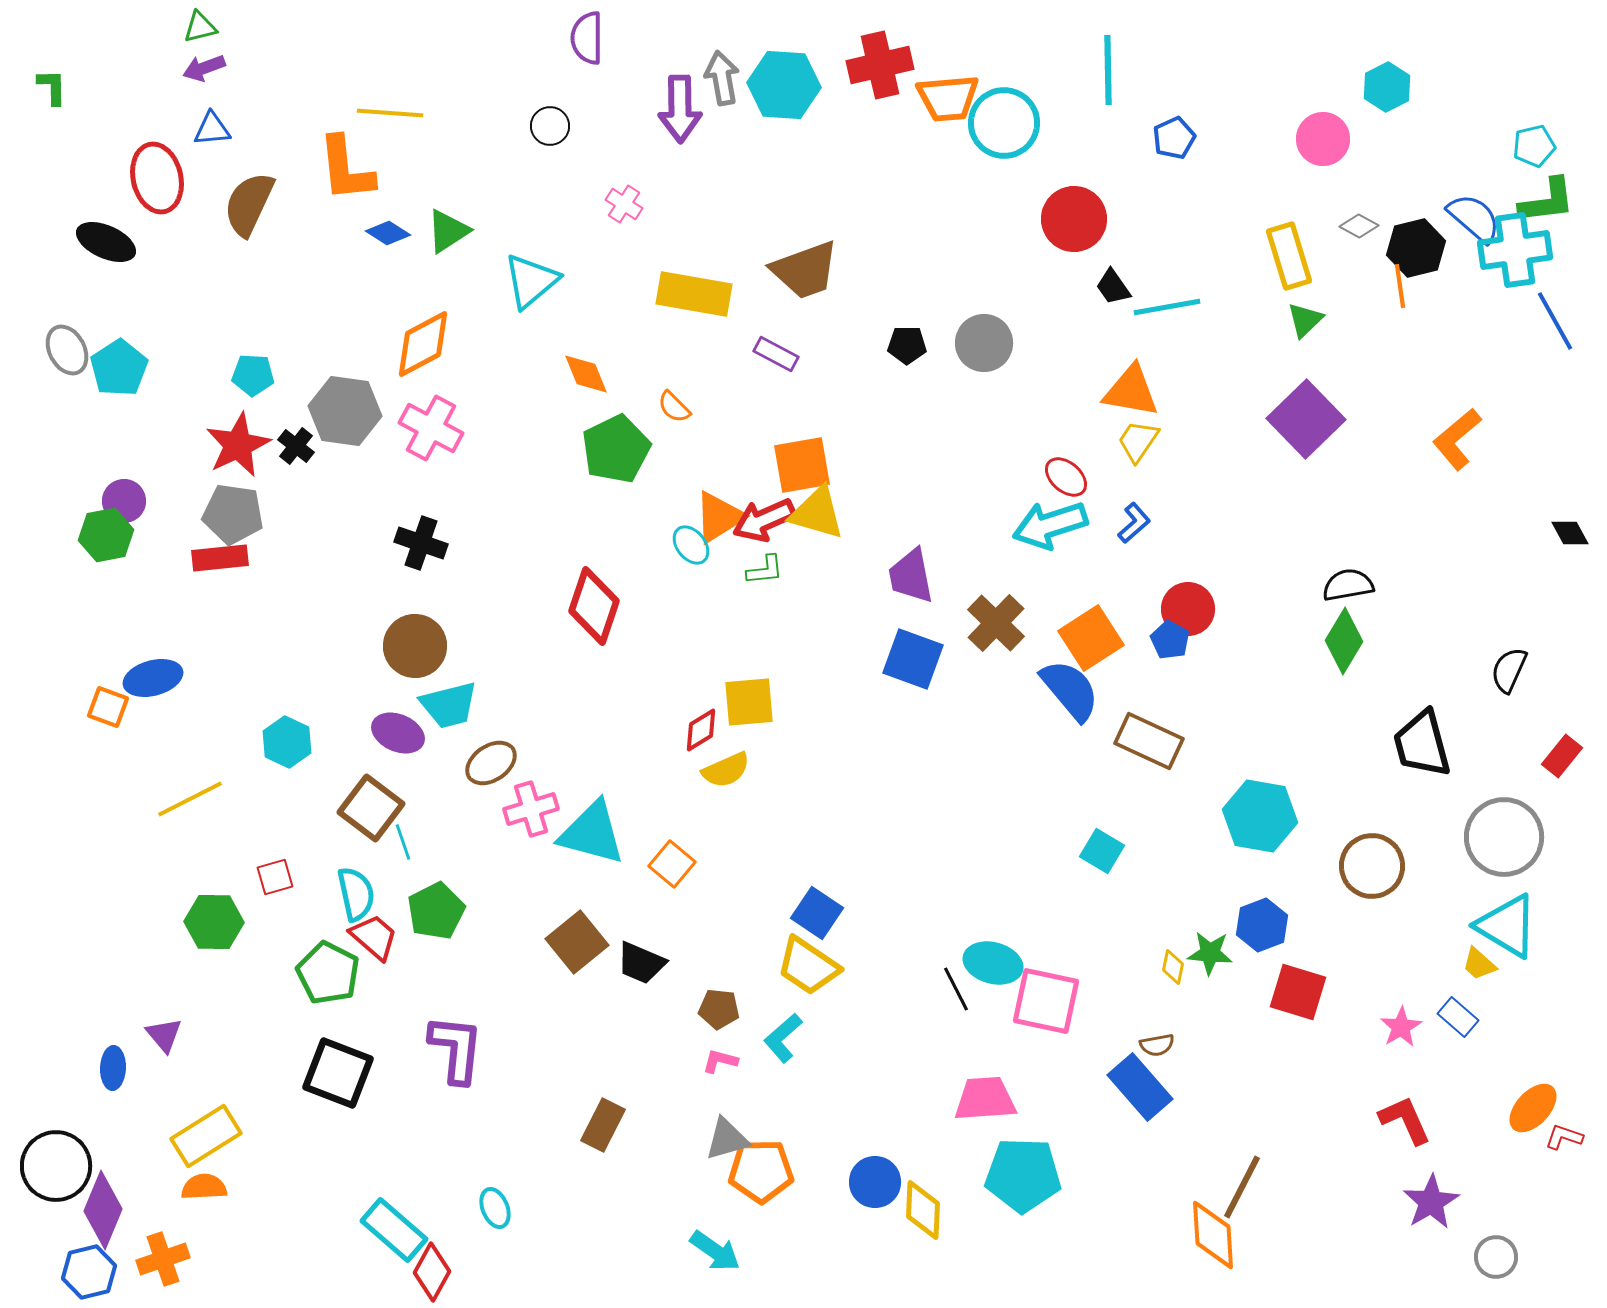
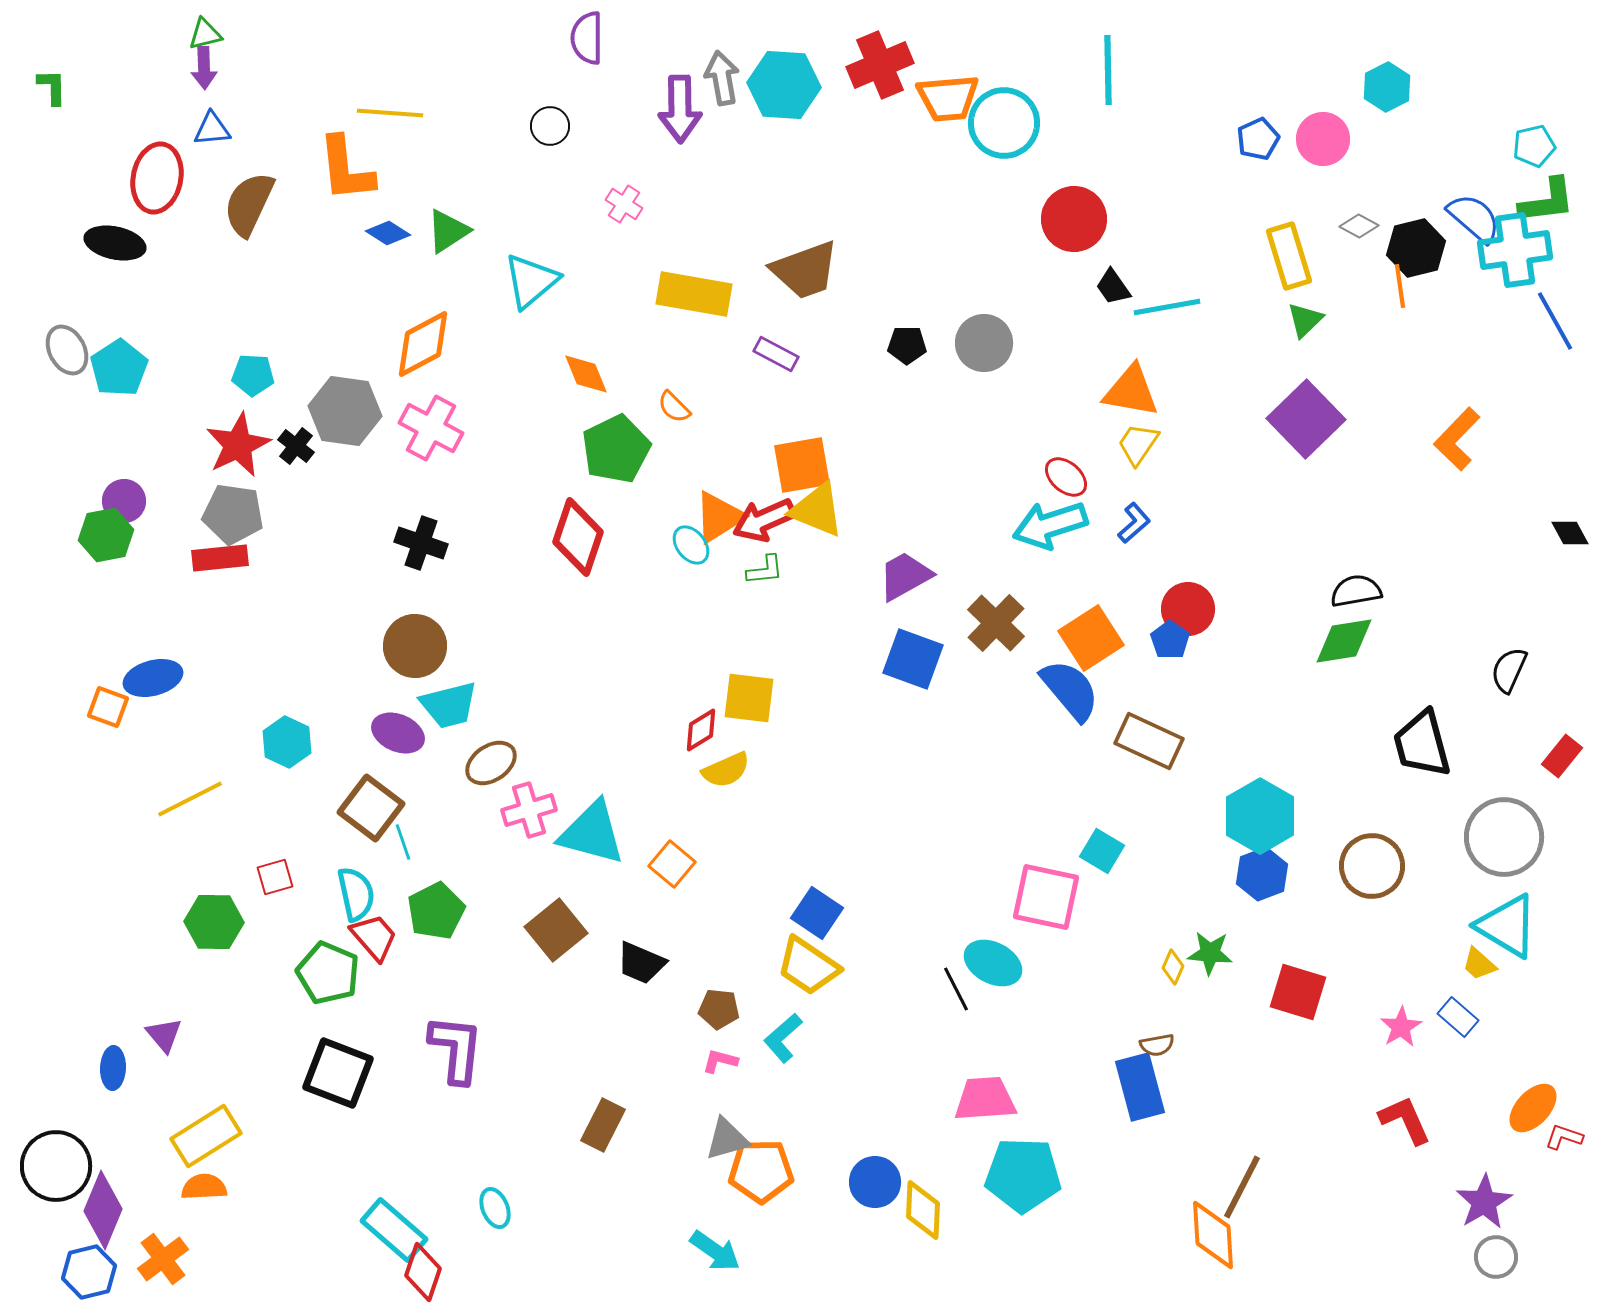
green triangle at (200, 27): moved 5 px right, 7 px down
red cross at (880, 65): rotated 10 degrees counterclockwise
purple arrow at (204, 68): rotated 72 degrees counterclockwise
blue pentagon at (1174, 138): moved 84 px right, 1 px down
red ellipse at (157, 178): rotated 24 degrees clockwise
black ellipse at (106, 242): moved 9 px right, 1 px down; rotated 12 degrees counterclockwise
orange L-shape at (1457, 439): rotated 6 degrees counterclockwise
yellow trapezoid at (1138, 441): moved 3 px down
yellow triangle at (817, 513): moved 3 px up; rotated 6 degrees clockwise
purple trapezoid at (911, 576): moved 6 px left; rotated 72 degrees clockwise
black semicircle at (1348, 585): moved 8 px right, 6 px down
red diamond at (594, 606): moved 16 px left, 69 px up
blue pentagon at (1170, 640): rotated 6 degrees clockwise
green diamond at (1344, 641): rotated 50 degrees clockwise
yellow square at (749, 702): moved 4 px up; rotated 12 degrees clockwise
pink cross at (531, 809): moved 2 px left, 1 px down
cyan hexagon at (1260, 816): rotated 20 degrees clockwise
blue hexagon at (1262, 925): moved 51 px up
red trapezoid at (374, 937): rotated 8 degrees clockwise
brown square at (577, 942): moved 21 px left, 12 px up
cyan ellipse at (993, 963): rotated 12 degrees clockwise
yellow diamond at (1173, 967): rotated 12 degrees clockwise
green pentagon at (328, 973): rotated 4 degrees counterclockwise
pink square at (1046, 1001): moved 104 px up
blue rectangle at (1140, 1087): rotated 26 degrees clockwise
purple star at (1431, 1202): moved 53 px right
orange cross at (163, 1259): rotated 18 degrees counterclockwise
red diamond at (432, 1272): moved 9 px left; rotated 10 degrees counterclockwise
